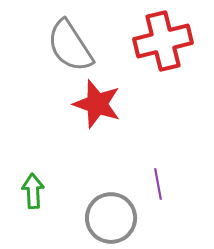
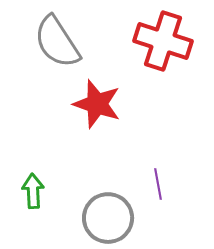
red cross: rotated 32 degrees clockwise
gray semicircle: moved 13 px left, 4 px up
gray circle: moved 3 px left
